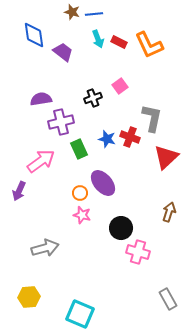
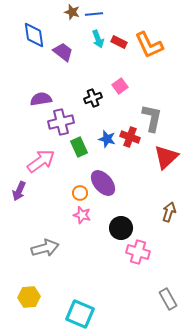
green rectangle: moved 2 px up
